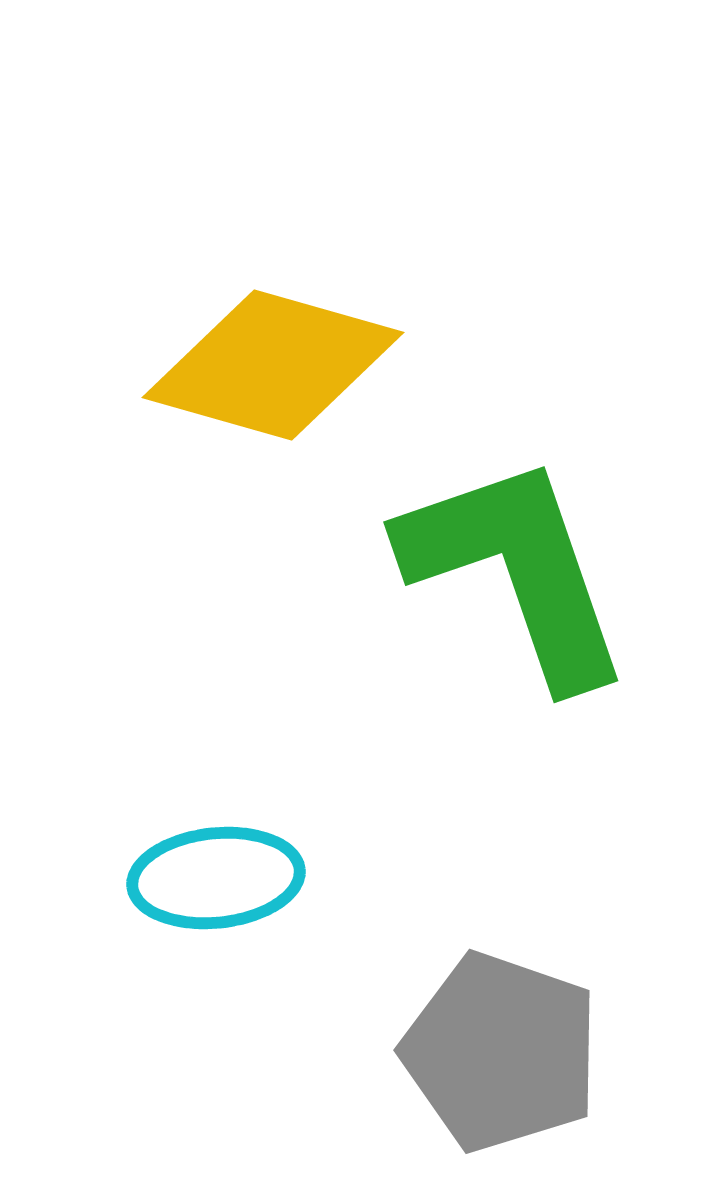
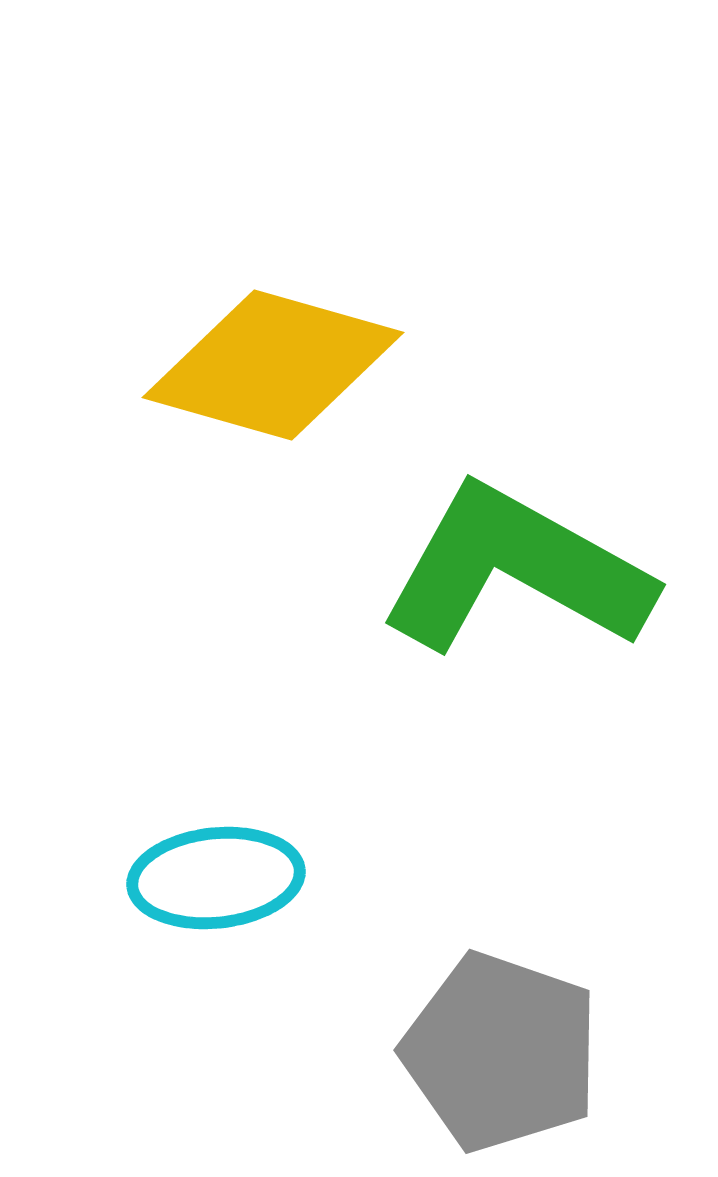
green L-shape: rotated 42 degrees counterclockwise
